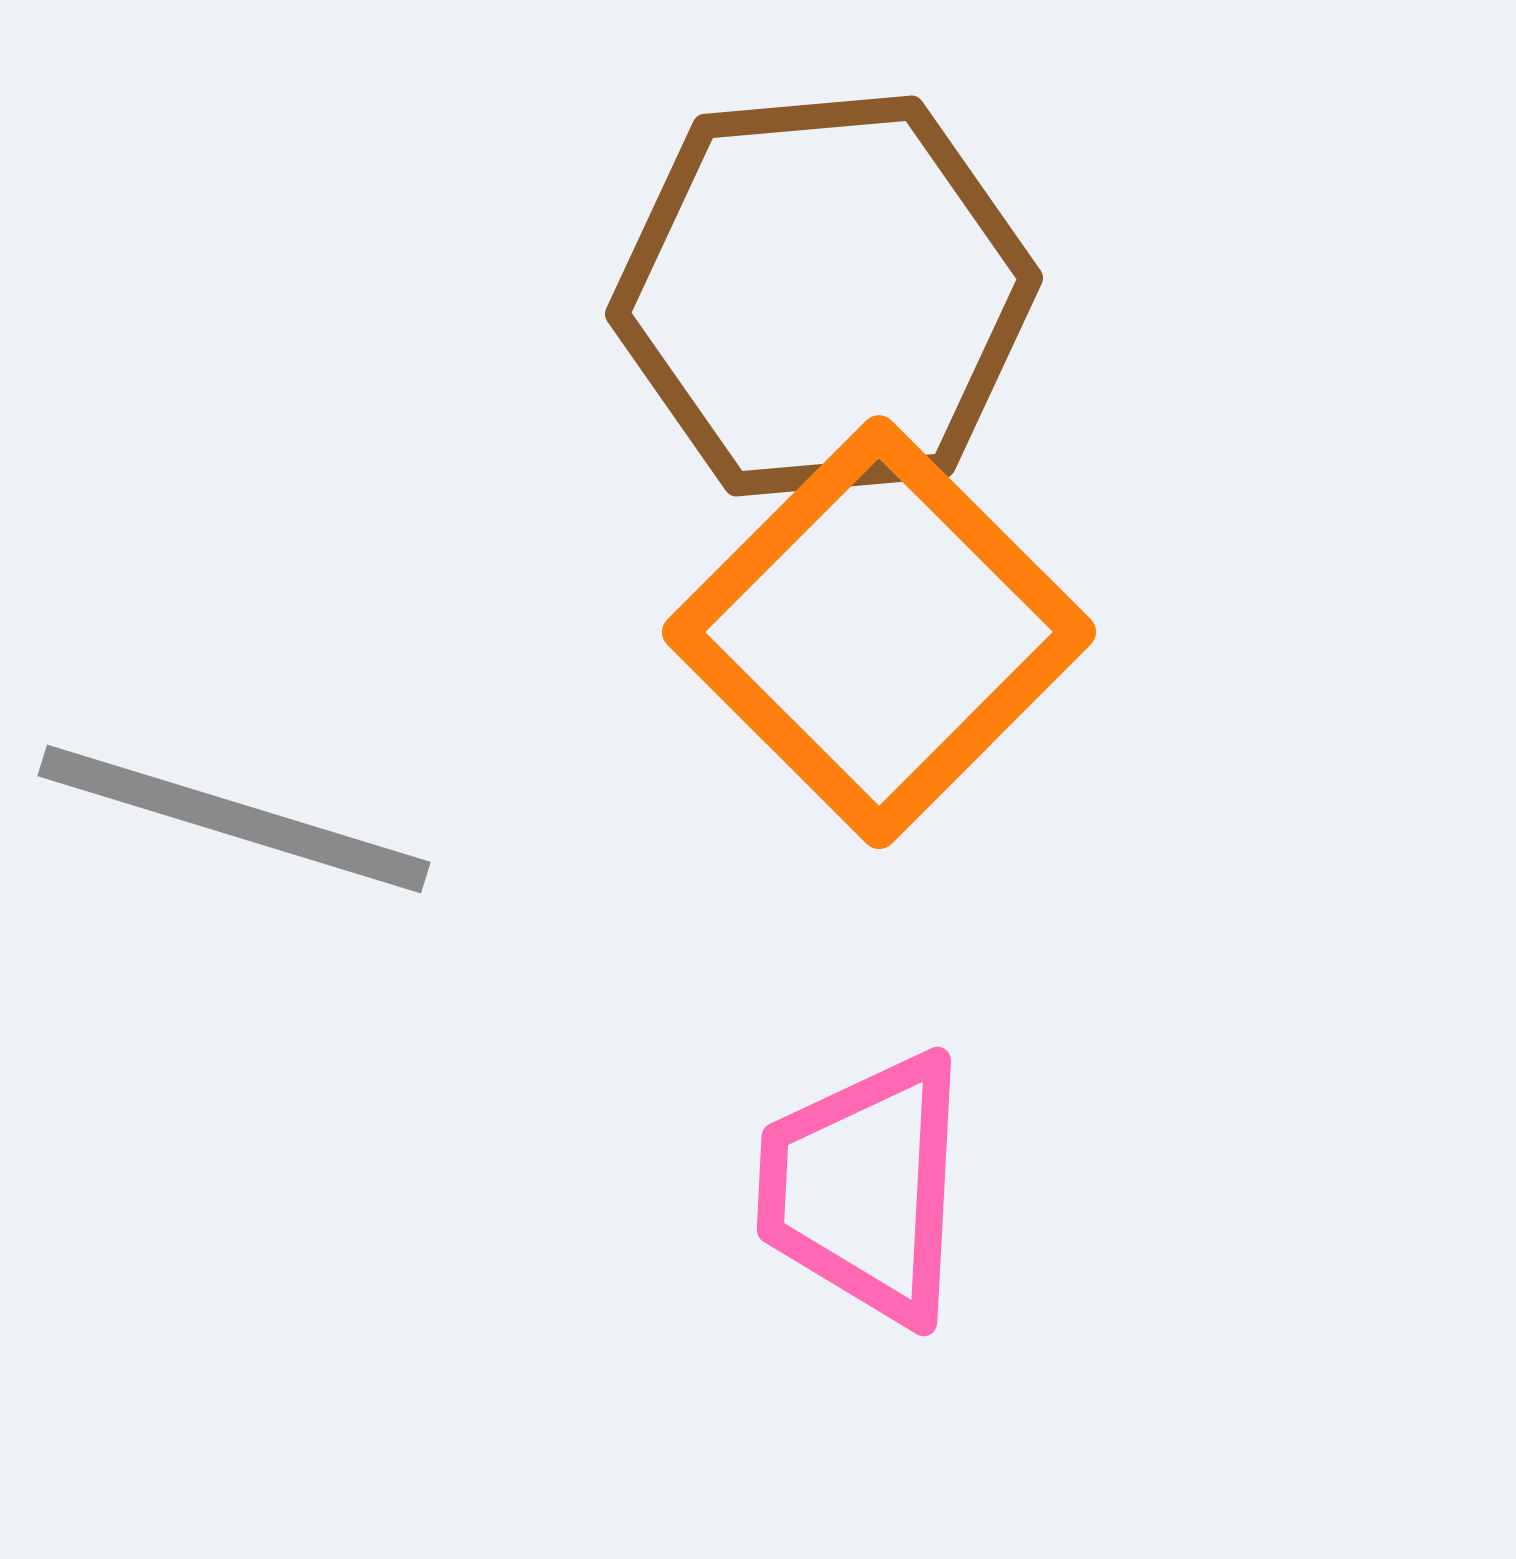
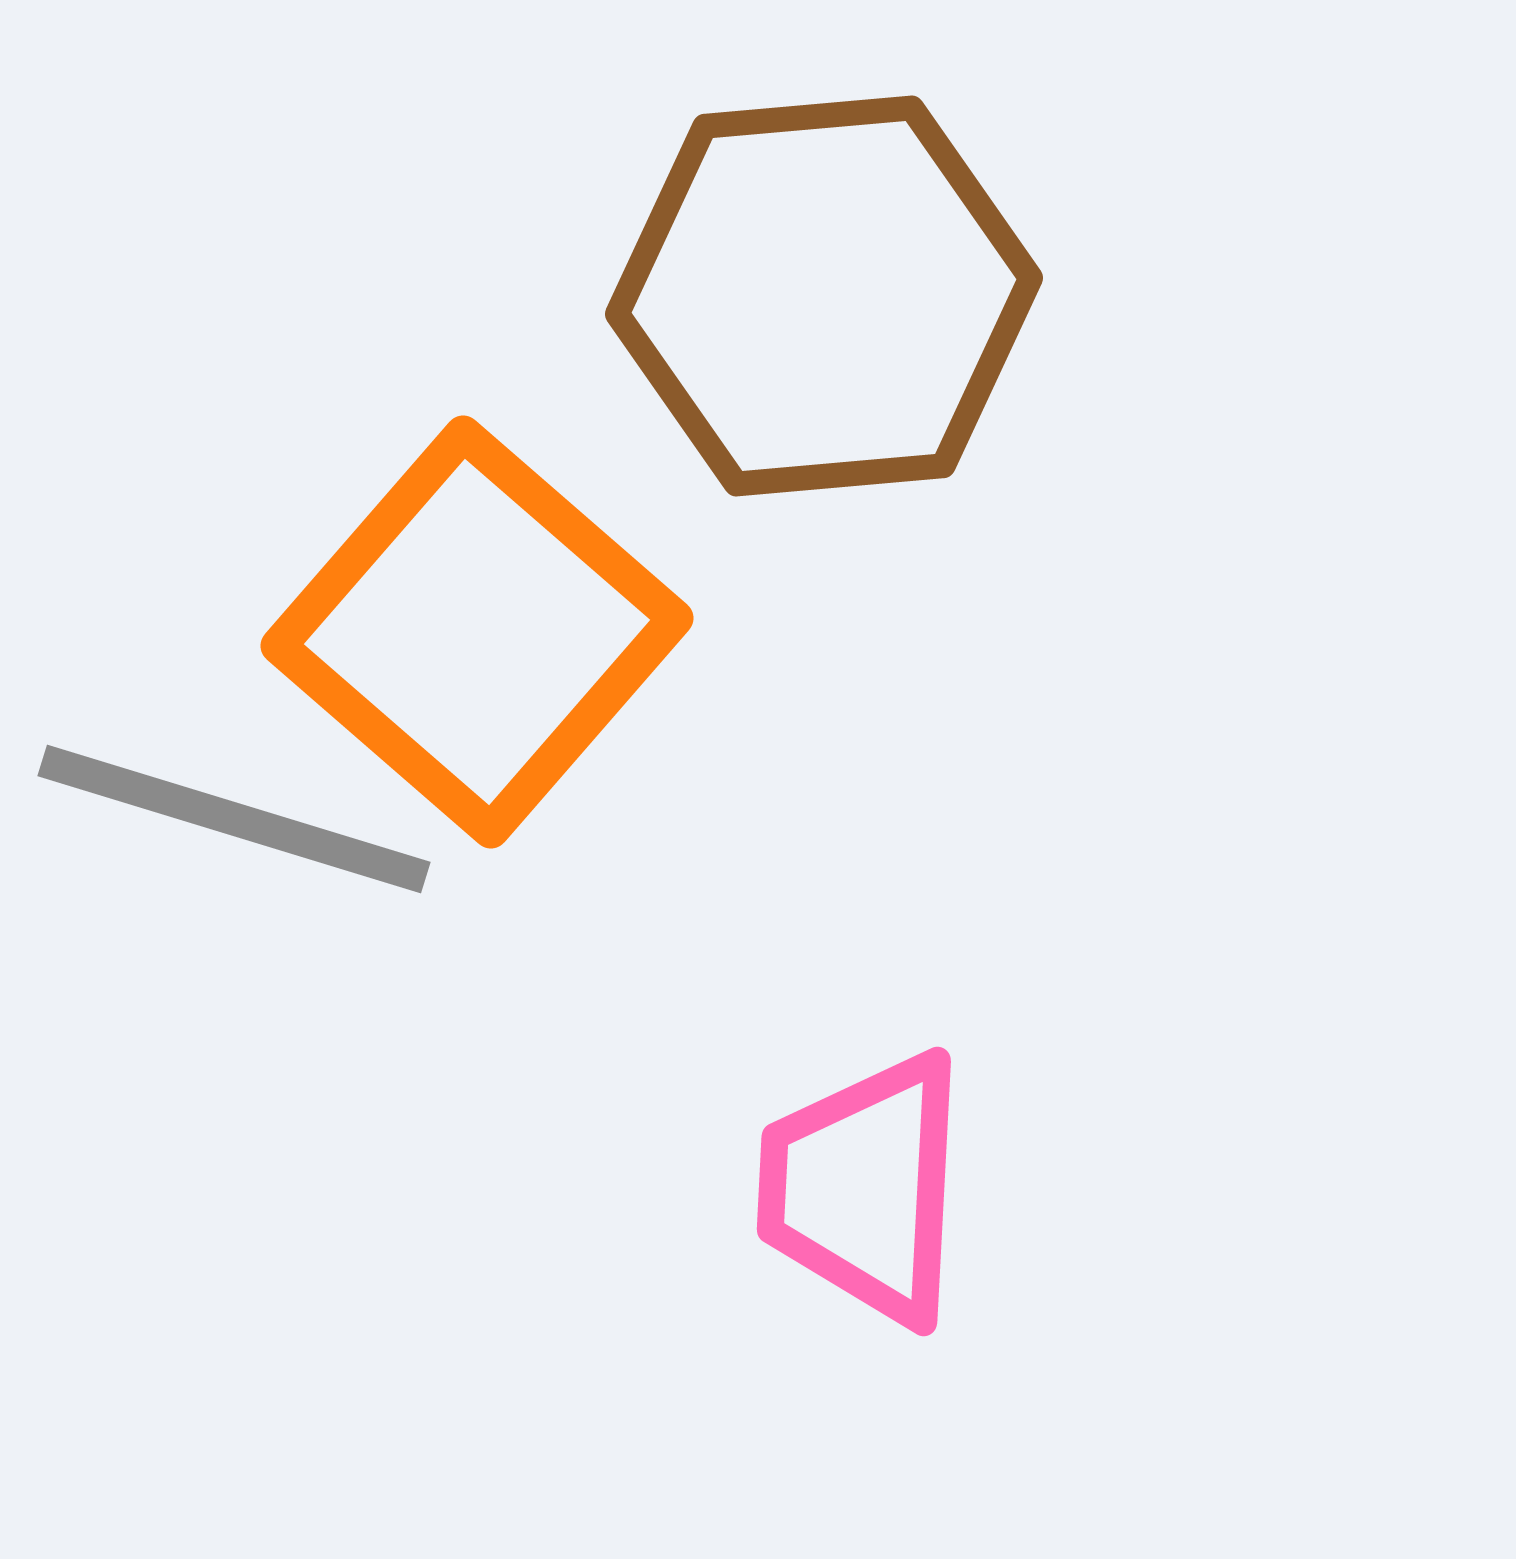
orange square: moved 402 px left; rotated 4 degrees counterclockwise
